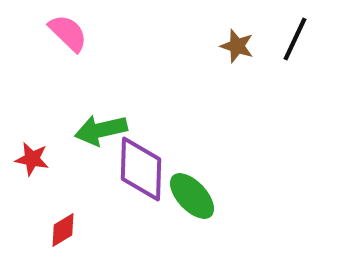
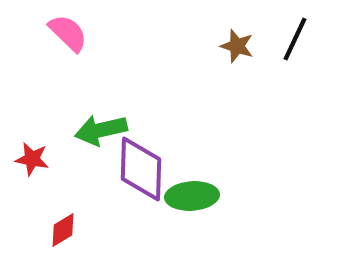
green ellipse: rotated 51 degrees counterclockwise
